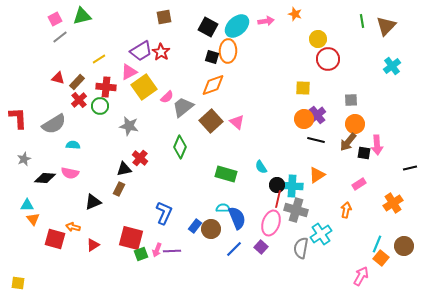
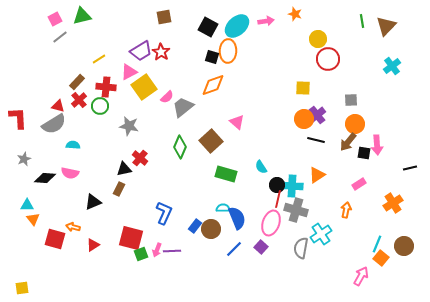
red triangle at (58, 78): moved 28 px down
brown square at (211, 121): moved 20 px down
yellow square at (18, 283): moved 4 px right, 5 px down; rotated 16 degrees counterclockwise
